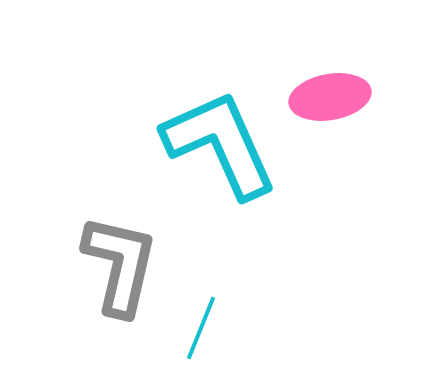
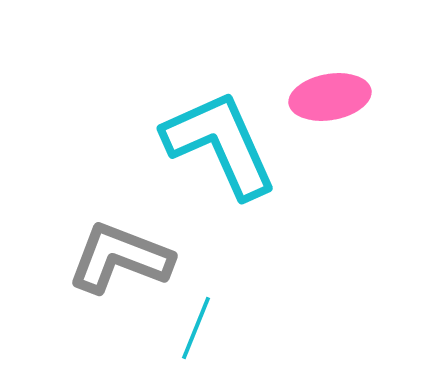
gray L-shape: moved 7 px up; rotated 82 degrees counterclockwise
cyan line: moved 5 px left
